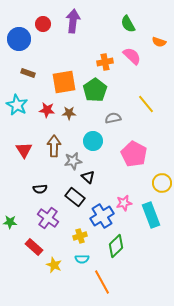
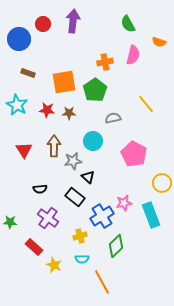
pink semicircle: moved 1 px right, 1 px up; rotated 60 degrees clockwise
